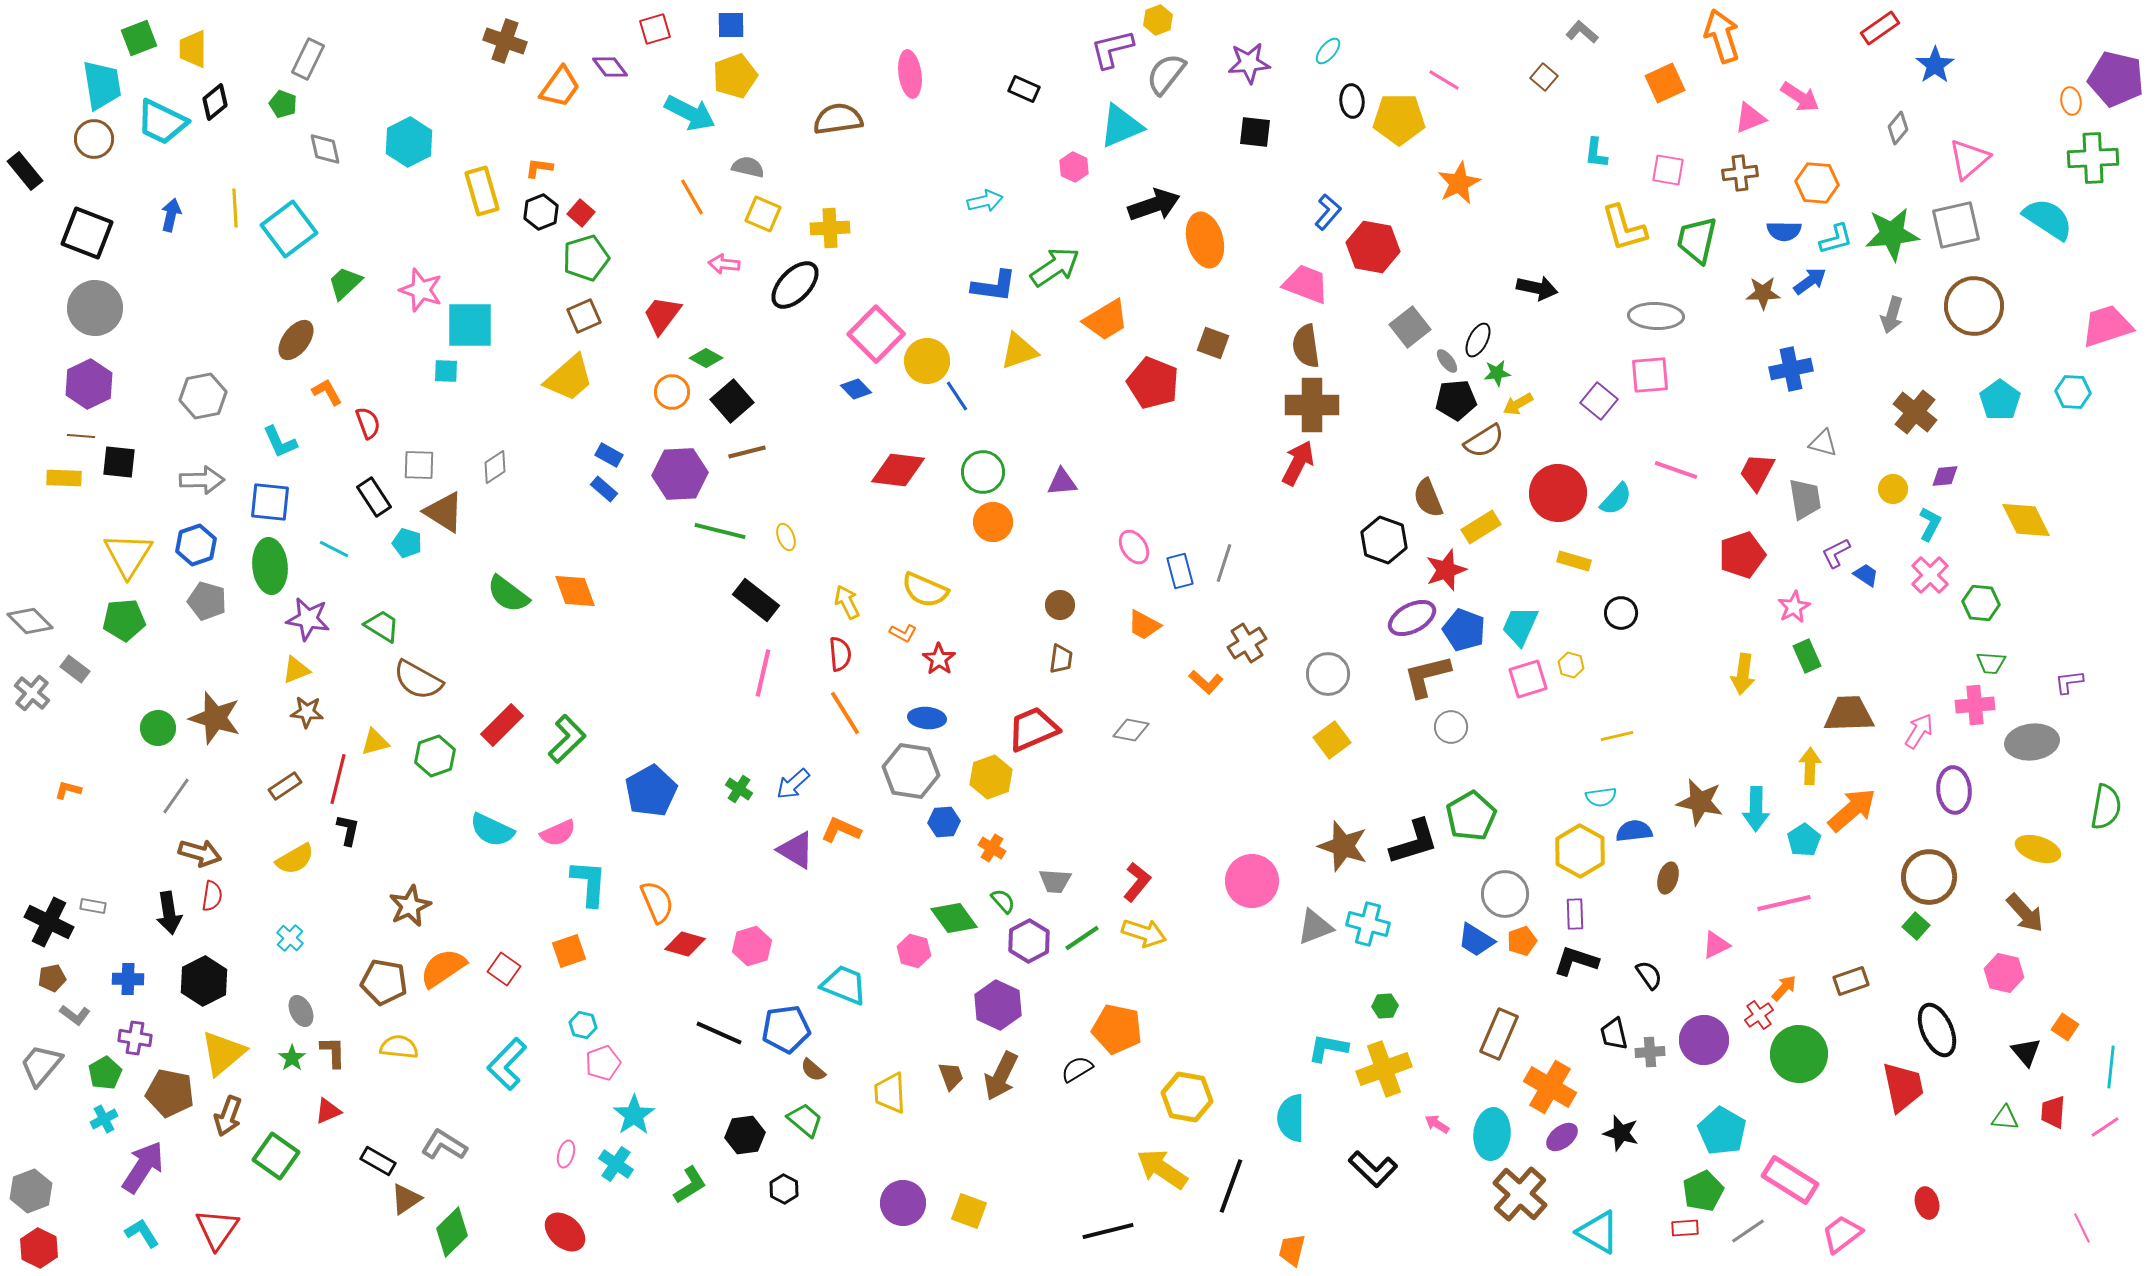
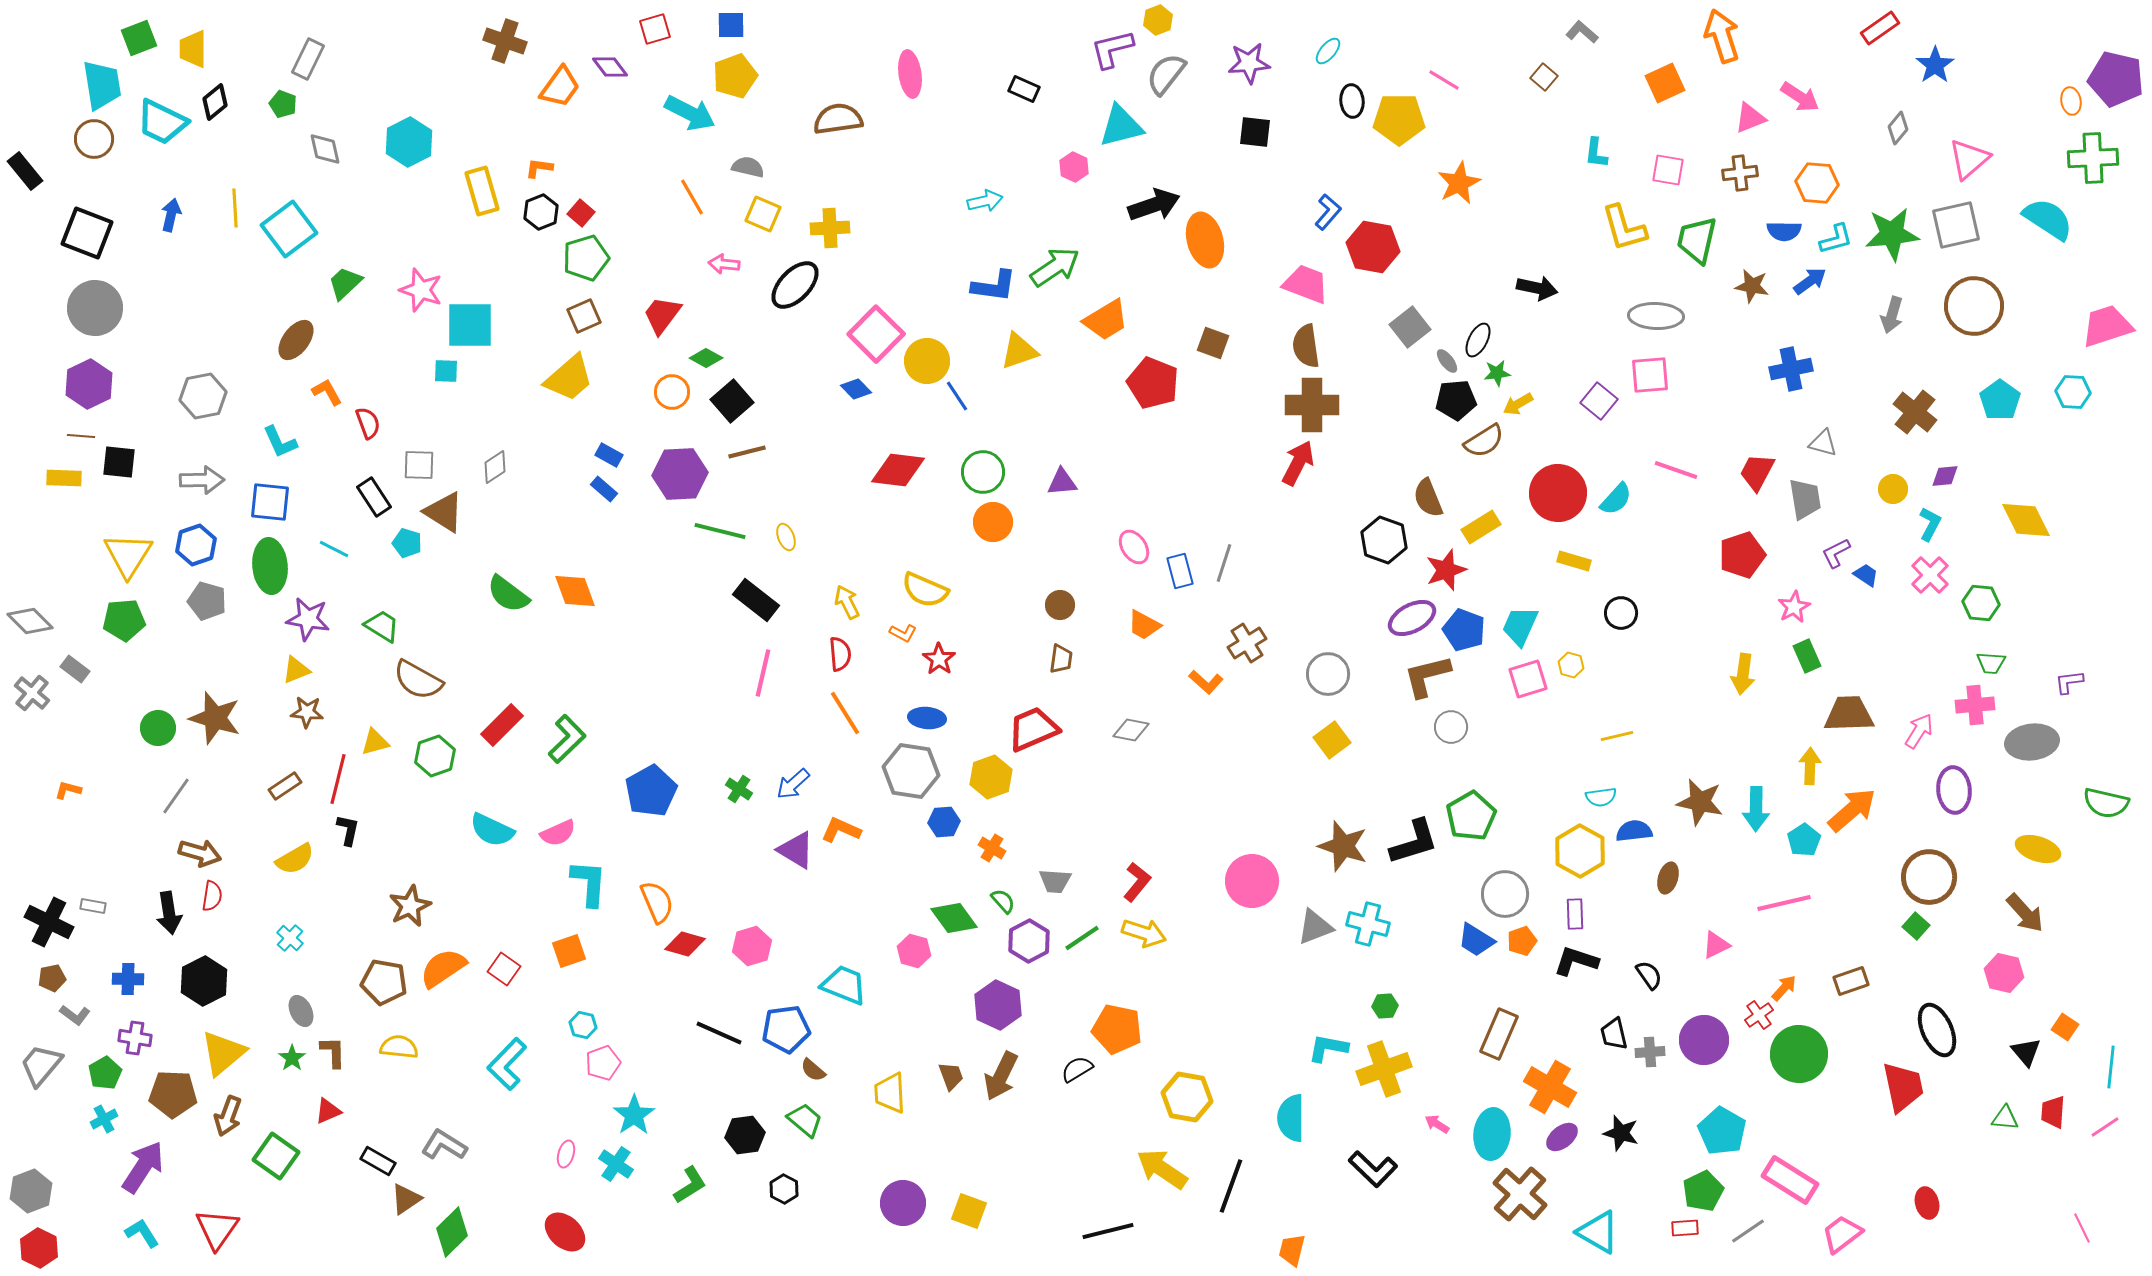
cyan triangle at (1121, 126): rotated 9 degrees clockwise
brown star at (1763, 293): moved 11 px left, 7 px up; rotated 12 degrees clockwise
green semicircle at (2106, 807): moved 4 px up; rotated 93 degrees clockwise
brown pentagon at (170, 1093): moved 3 px right, 1 px down; rotated 9 degrees counterclockwise
